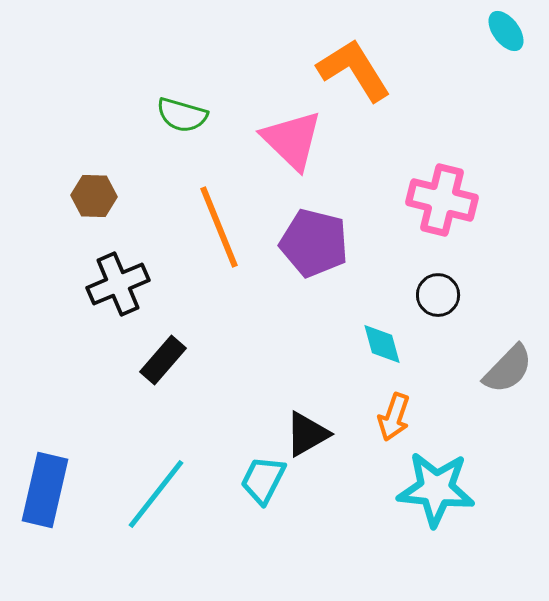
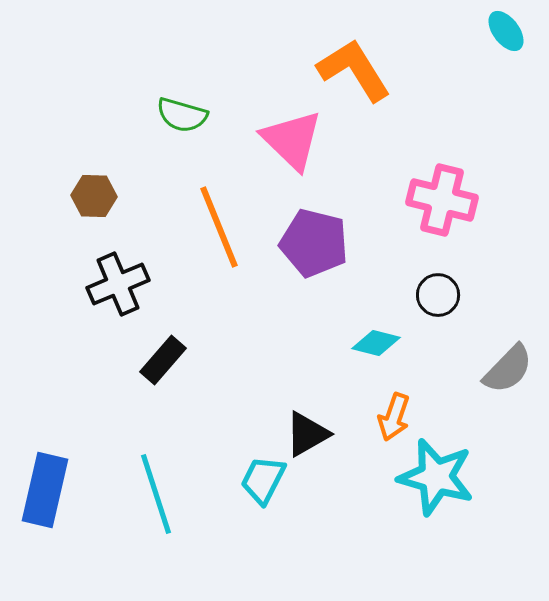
cyan diamond: moved 6 px left, 1 px up; rotated 60 degrees counterclockwise
cyan star: moved 12 px up; rotated 10 degrees clockwise
cyan line: rotated 56 degrees counterclockwise
